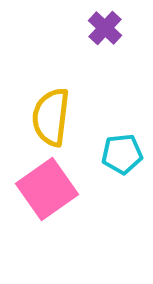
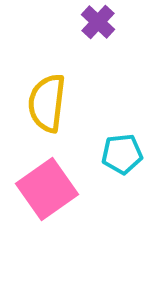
purple cross: moved 7 px left, 6 px up
yellow semicircle: moved 4 px left, 14 px up
